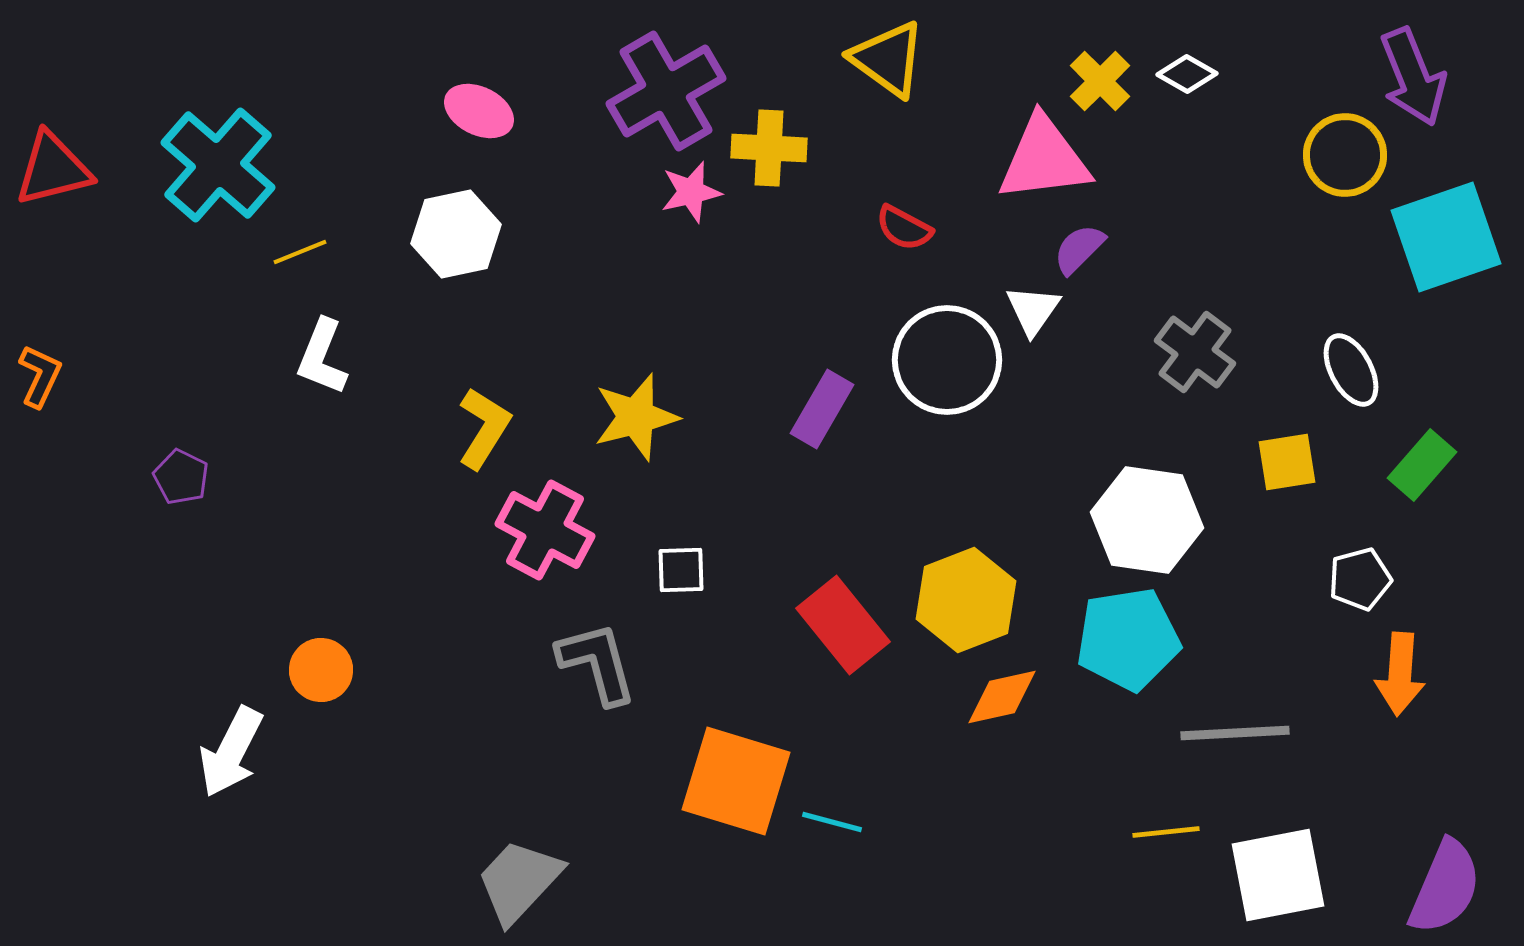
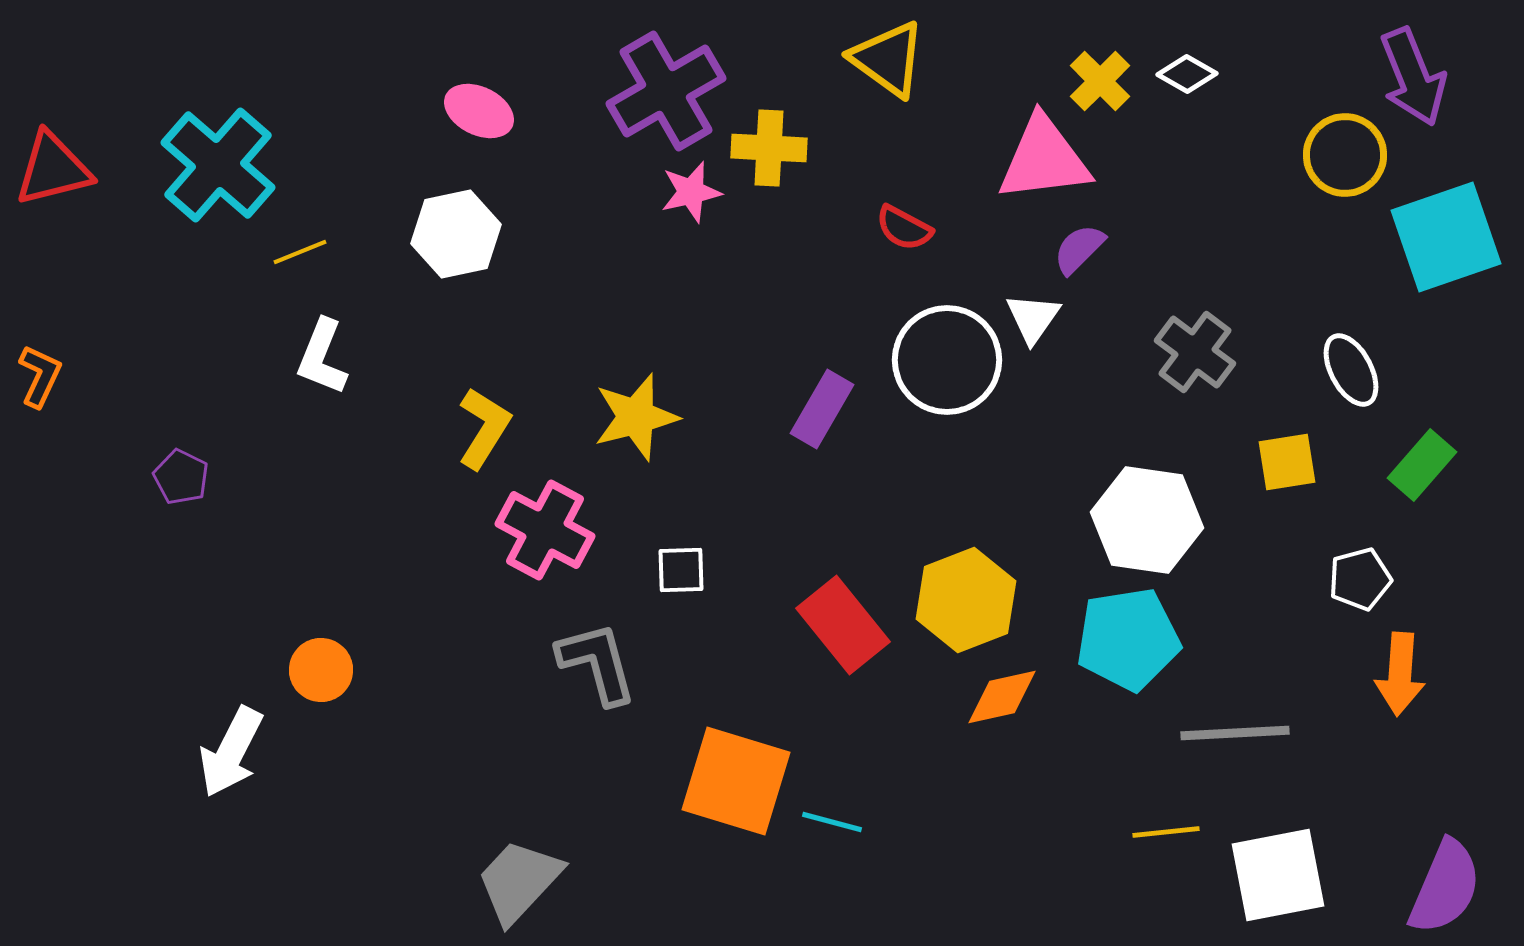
white triangle at (1033, 310): moved 8 px down
